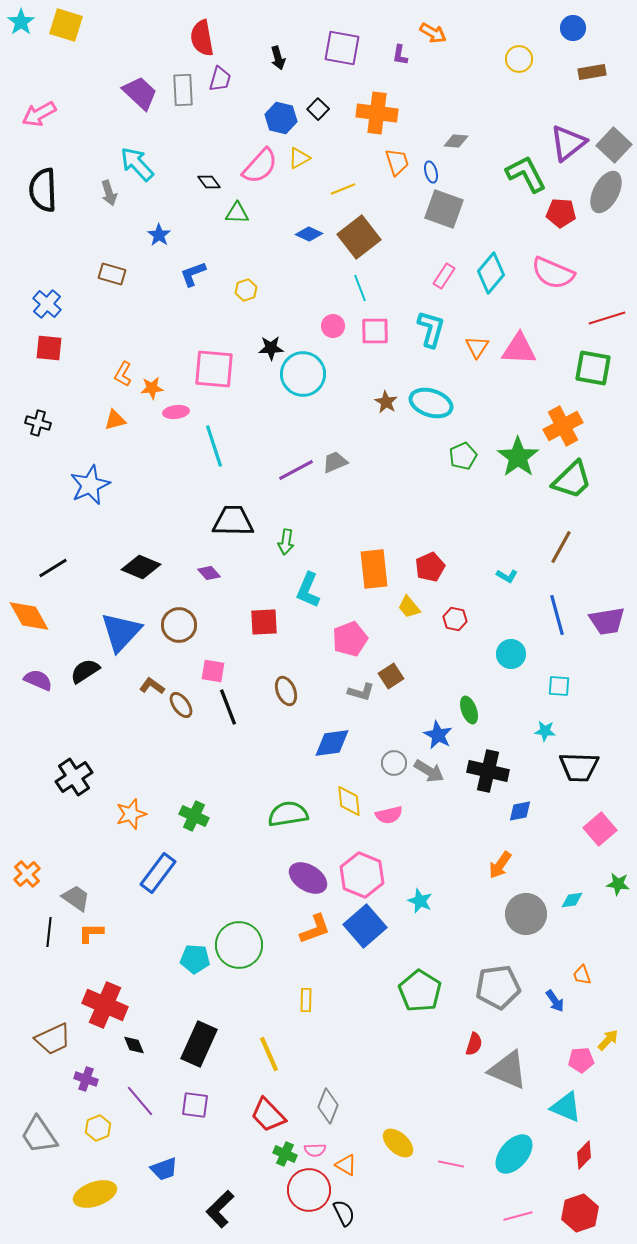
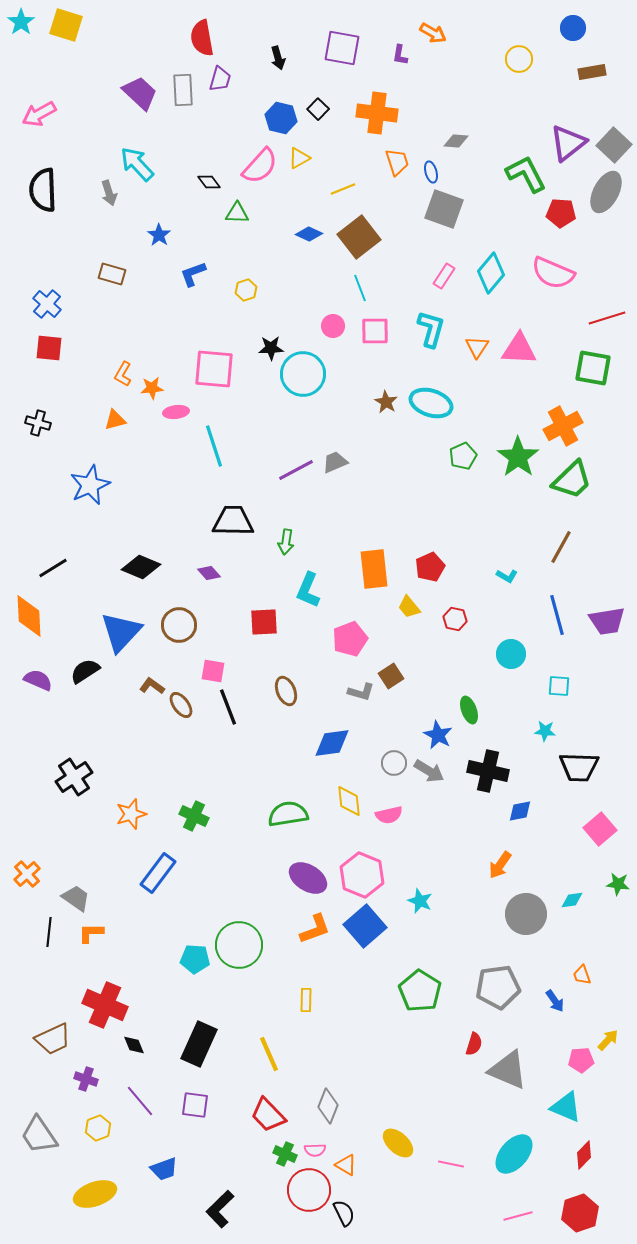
orange diamond at (29, 616): rotated 27 degrees clockwise
